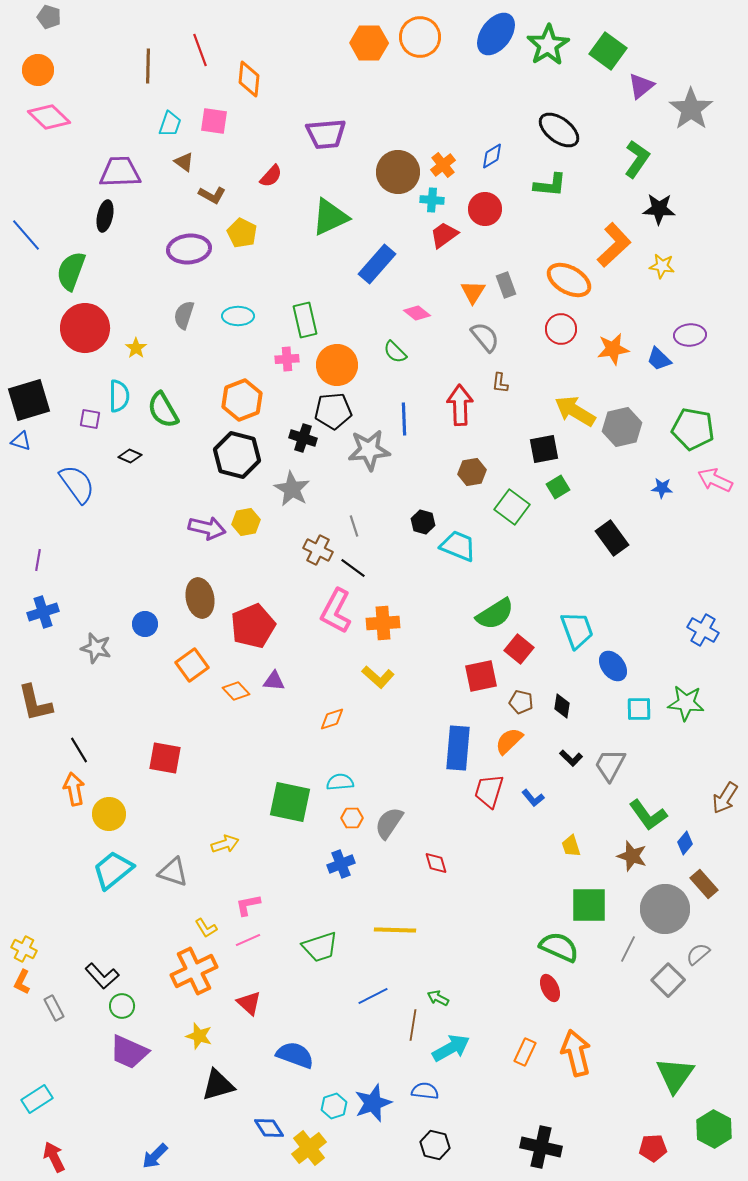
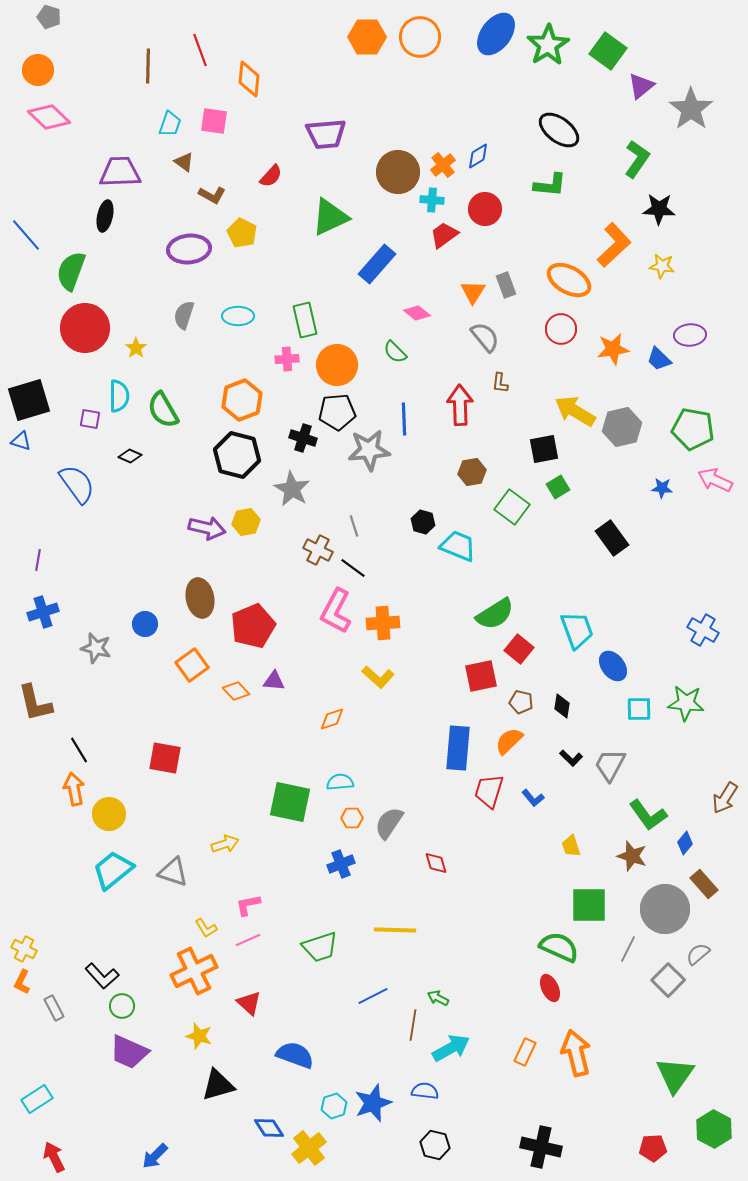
orange hexagon at (369, 43): moved 2 px left, 6 px up
blue diamond at (492, 156): moved 14 px left
black pentagon at (333, 411): moved 4 px right, 1 px down
